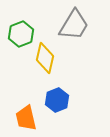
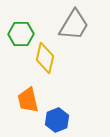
green hexagon: rotated 20 degrees clockwise
blue hexagon: moved 20 px down
orange trapezoid: moved 2 px right, 18 px up
